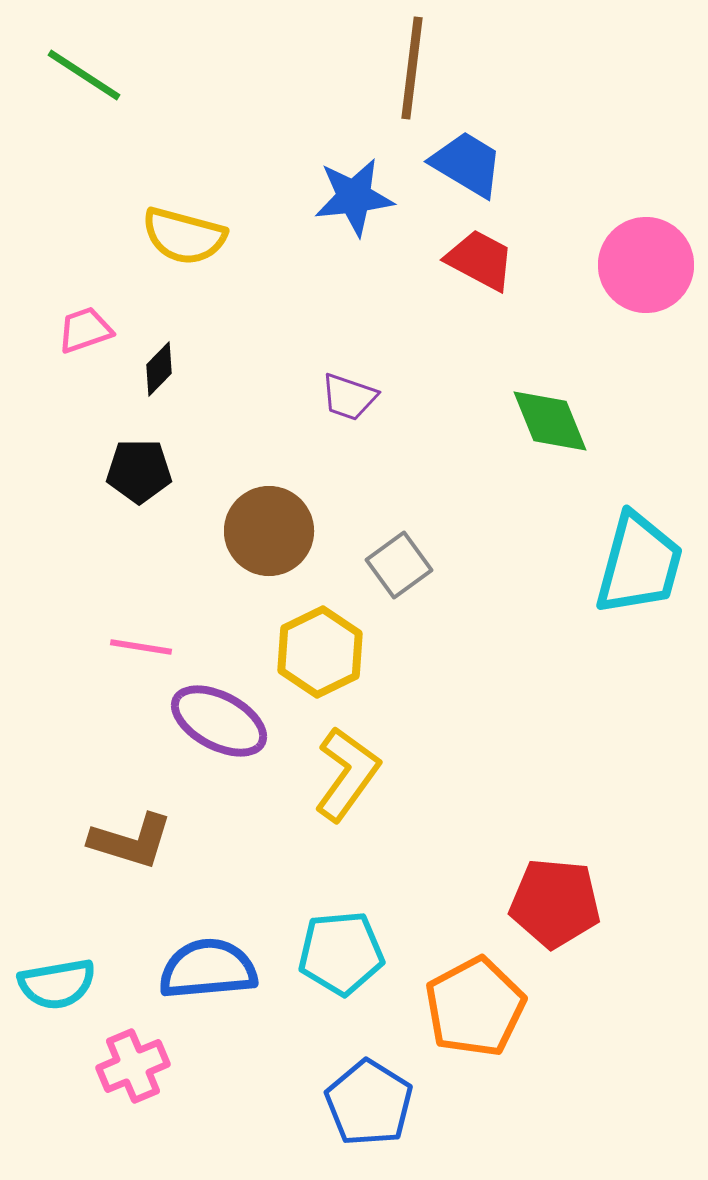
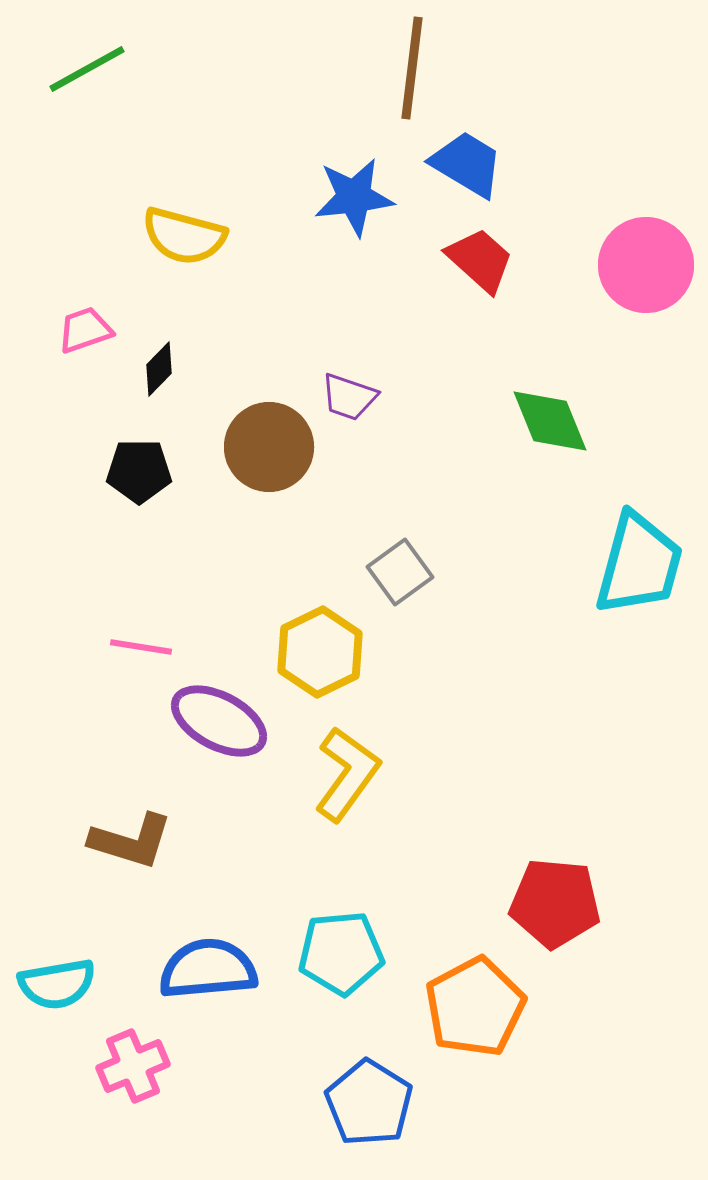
green line: moved 3 px right, 6 px up; rotated 62 degrees counterclockwise
red trapezoid: rotated 14 degrees clockwise
brown circle: moved 84 px up
gray square: moved 1 px right, 7 px down
